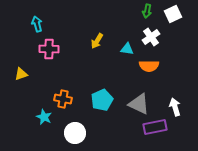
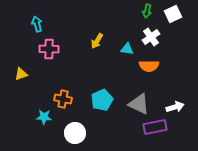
white arrow: rotated 90 degrees clockwise
cyan star: rotated 21 degrees counterclockwise
